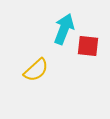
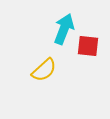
yellow semicircle: moved 8 px right
